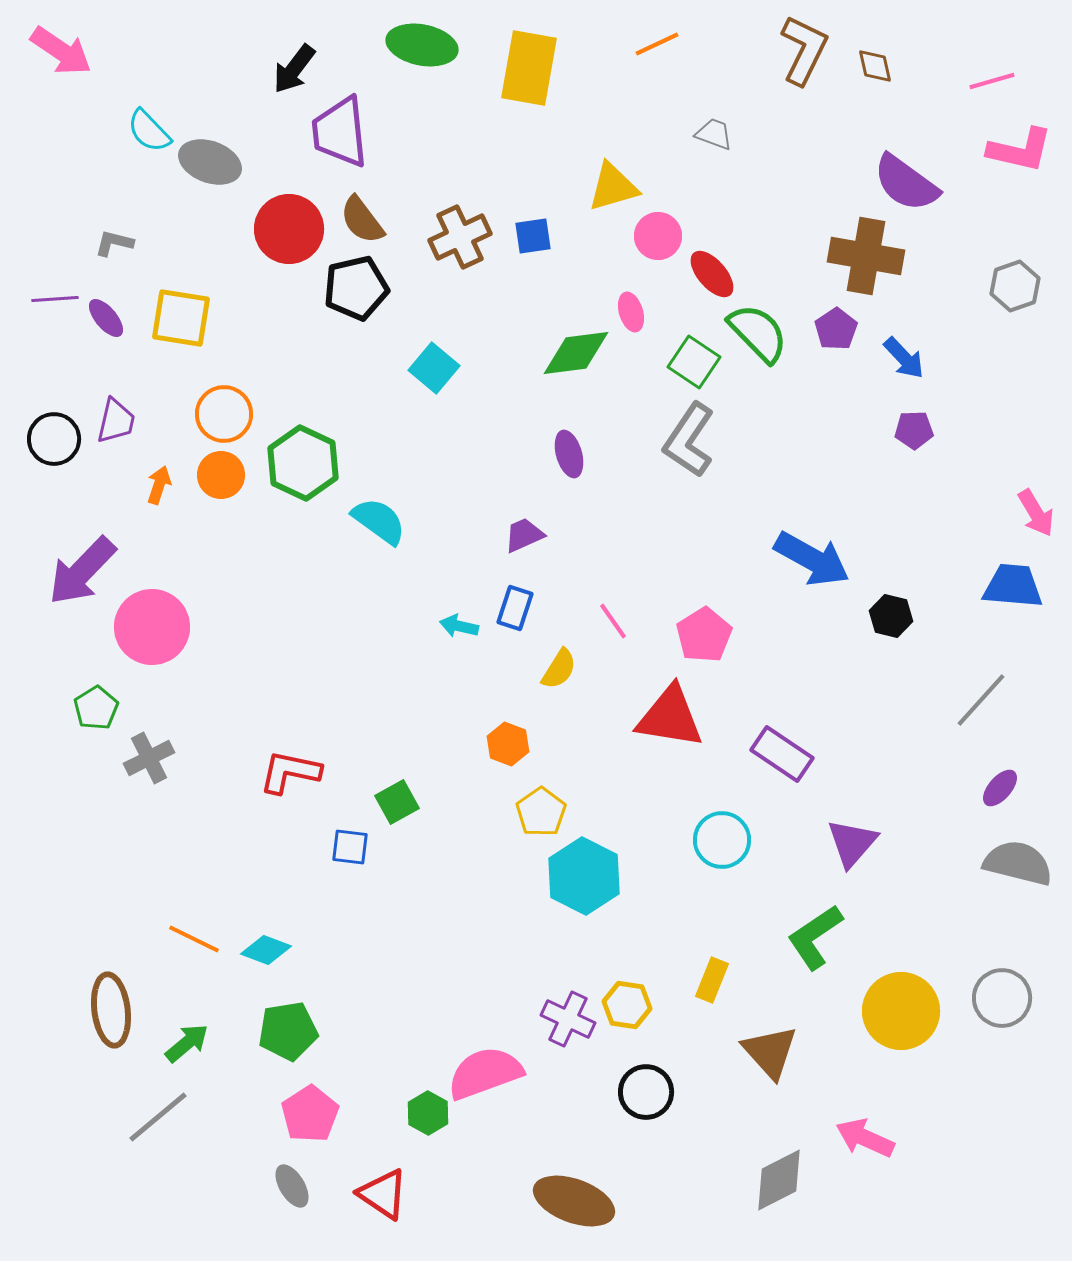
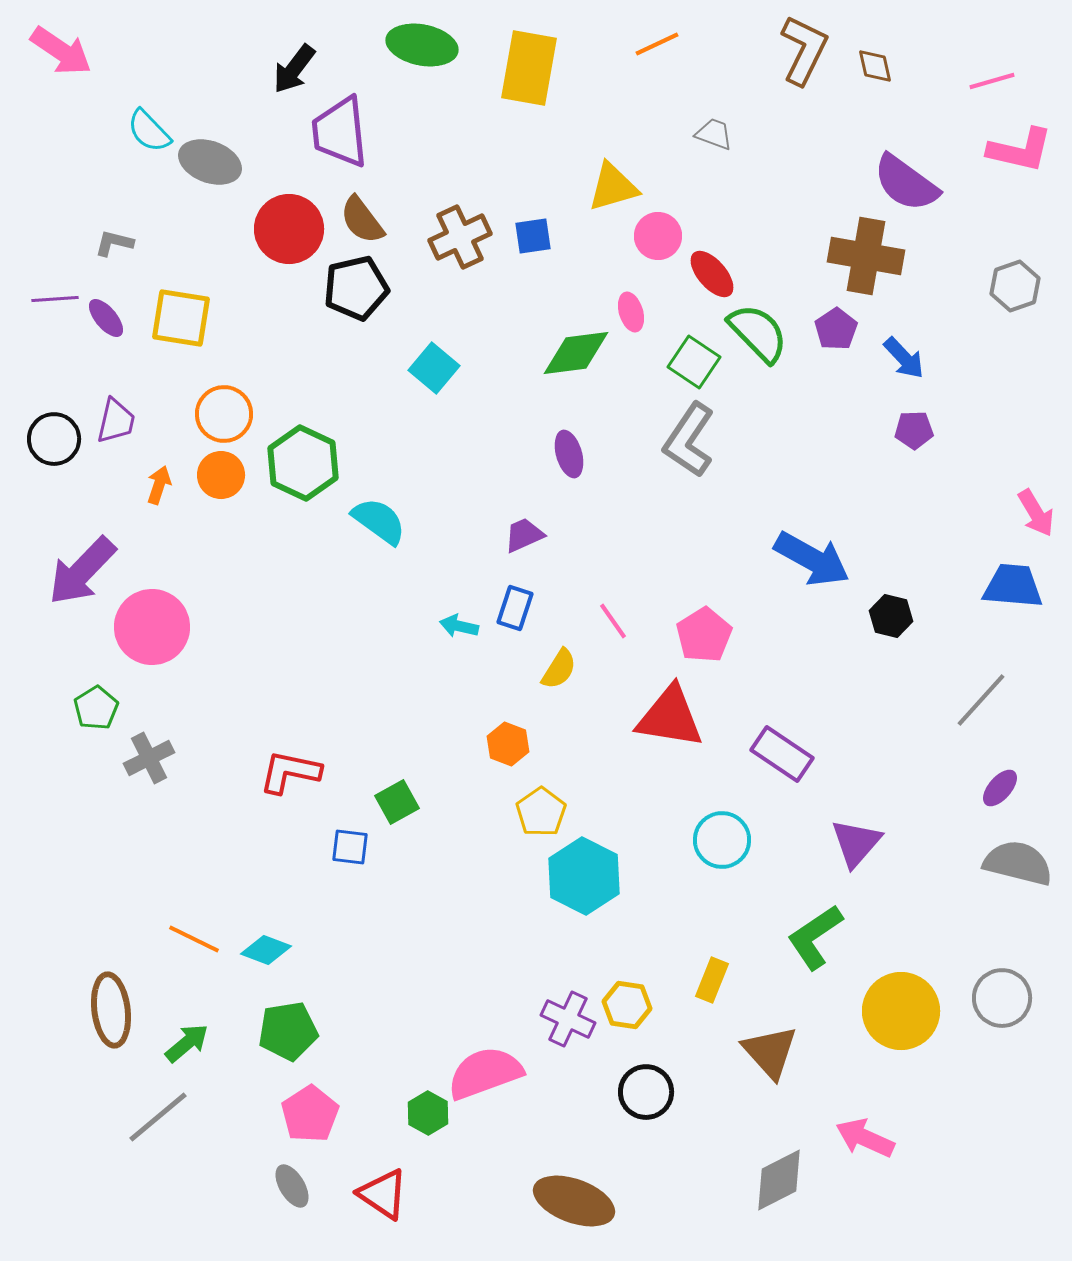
purple triangle at (852, 843): moved 4 px right
